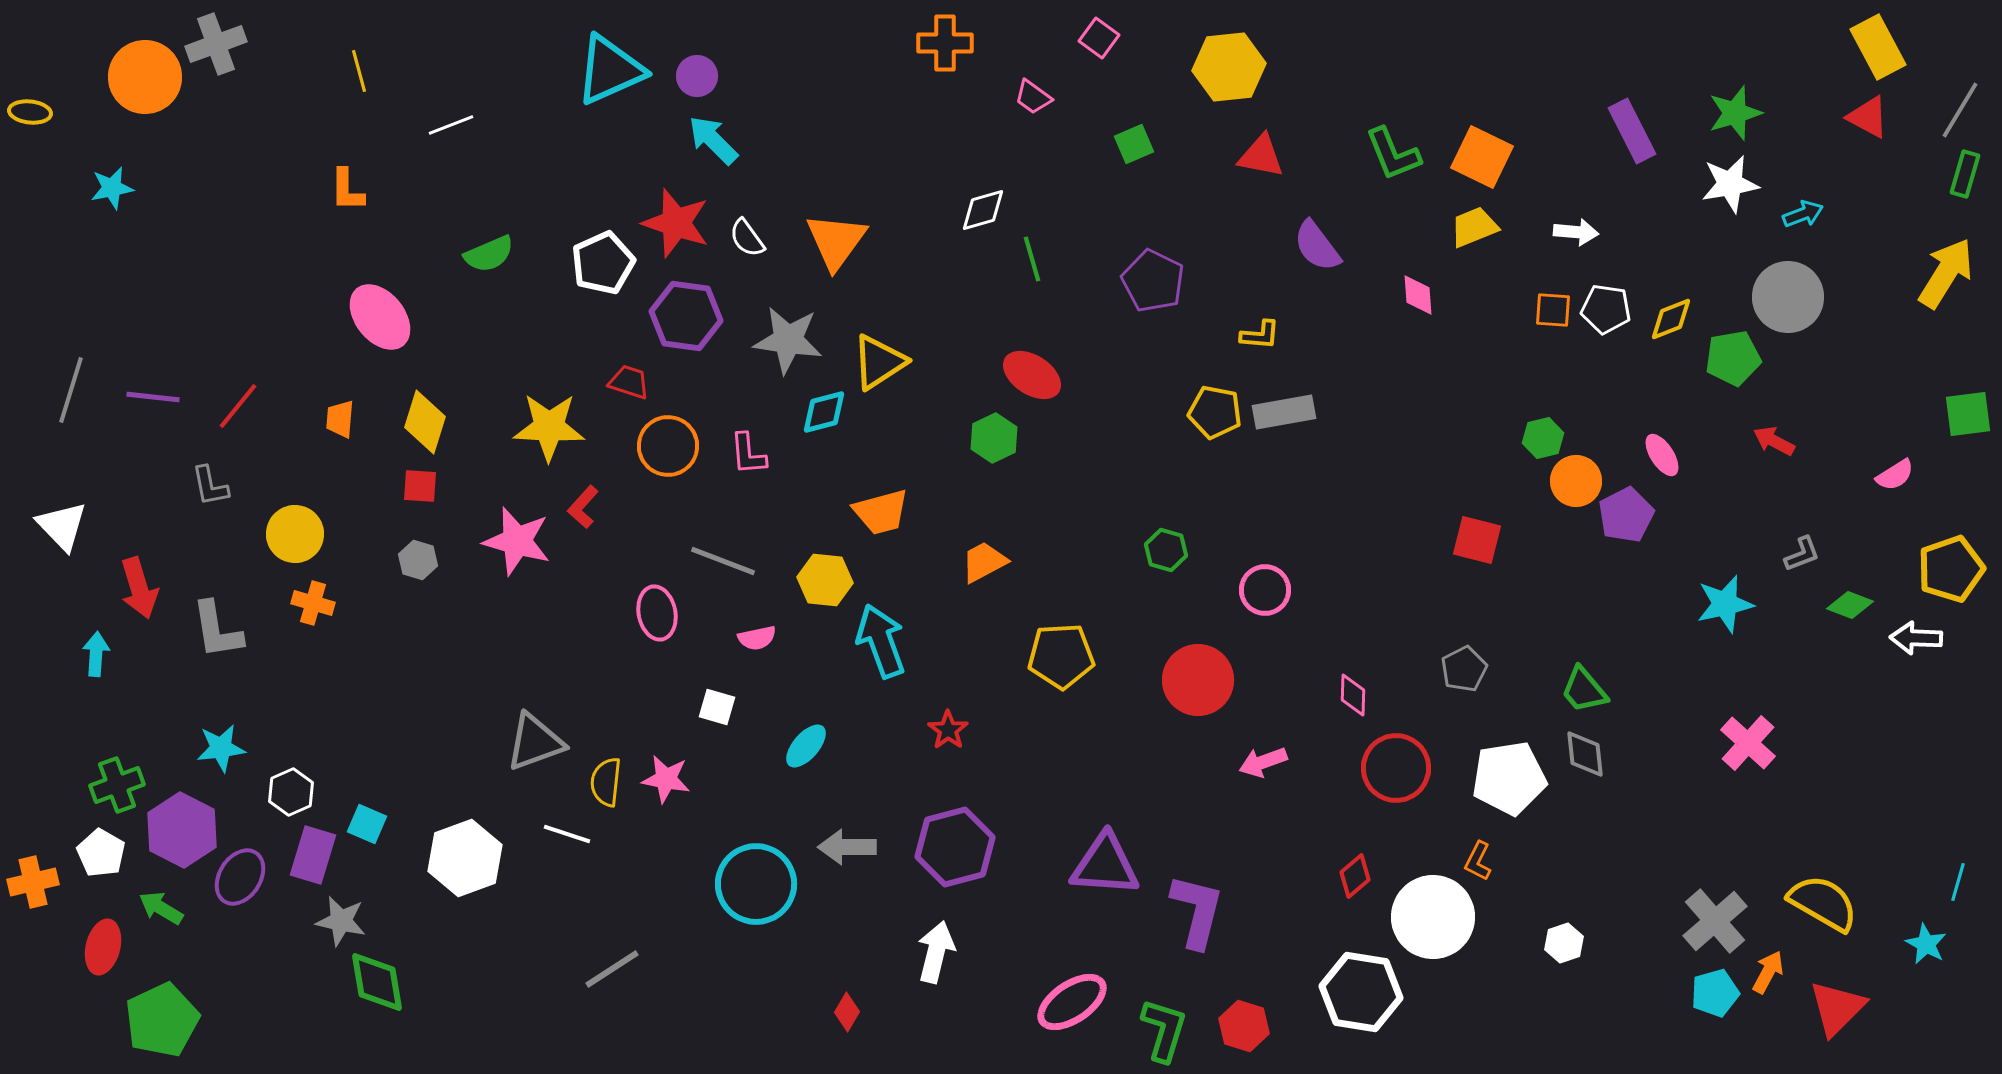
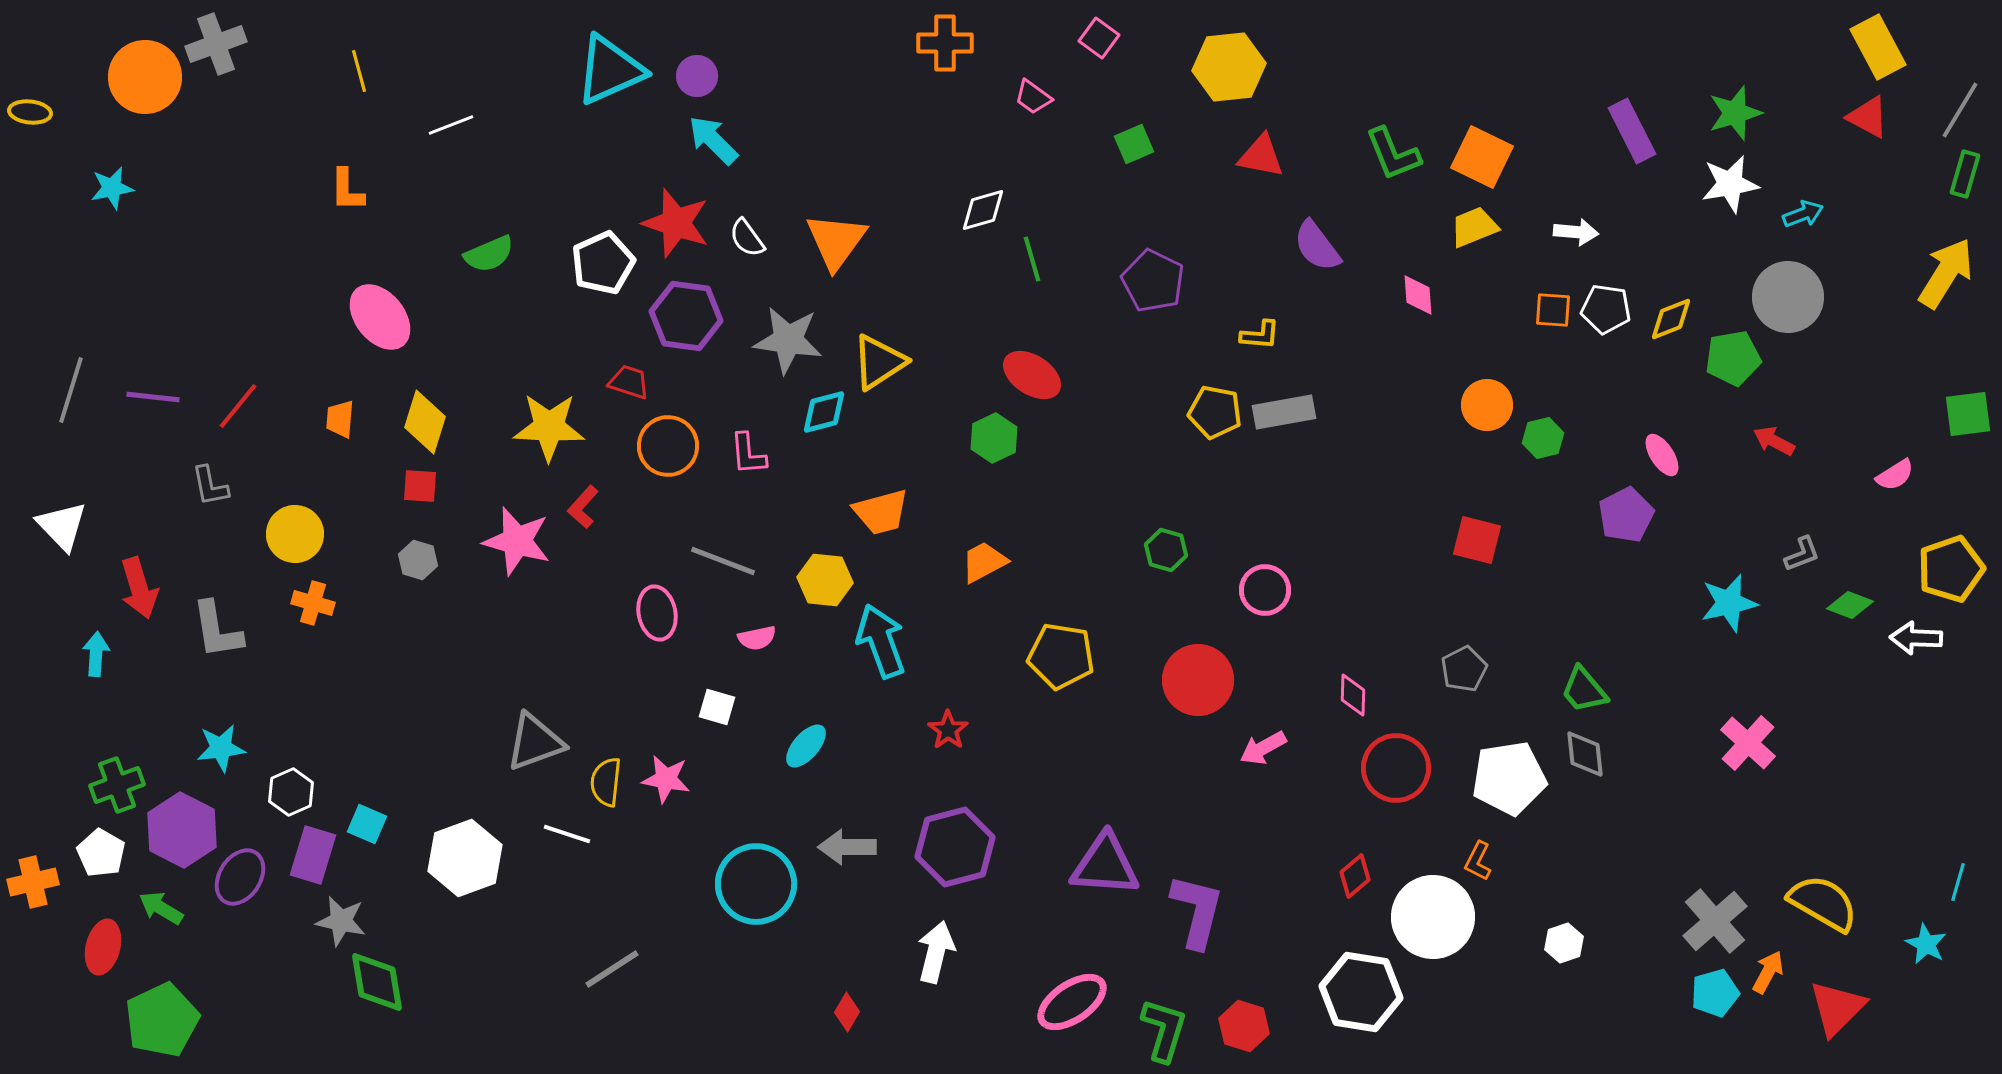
orange circle at (1576, 481): moved 89 px left, 76 px up
cyan star at (1725, 604): moved 4 px right, 1 px up
yellow pentagon at (1061, 656): rotated 12 degrees clockwise
pink arrow at (1263, 762): moved 14 px up; rotated 9 degrees counterclockwise
